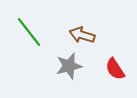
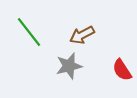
brown arrow: rotated 45 degrees counterclockwise
red semicircle: moved 7 px right, 1 px down
